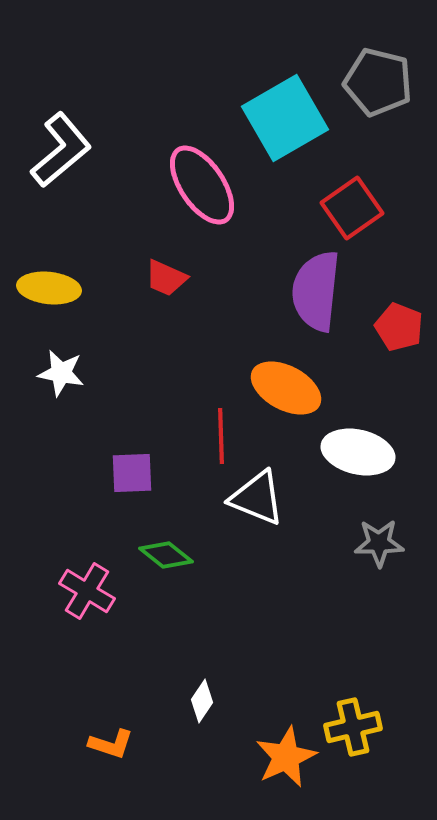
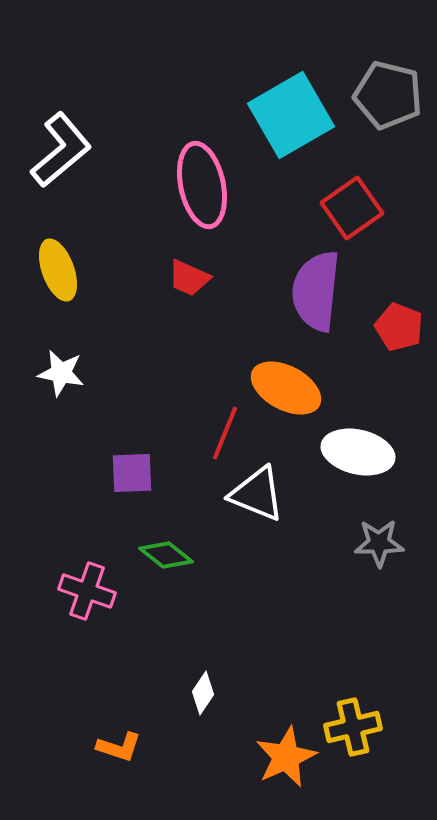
gray pentagon: moved 10 px right, 13 px down
cyan square: moved 6 px right, 3 px up
pink ellipse: rotated 22 degrees clockwise
red trapezoid: moved 23 px right
yellow ellipse: moved 9 px right, 18 px up; rotated 64 degrees clockwise
red line: moved 4 px right, 3 px up; rotated 24 degrees clockwise
white triangle: moved 4 px up
pink cross: rotated 12 degrees counterclockwise
white diamond: moved 1 px right, 8 px up
orange L-shape: moved 8 px right, 3 px down
